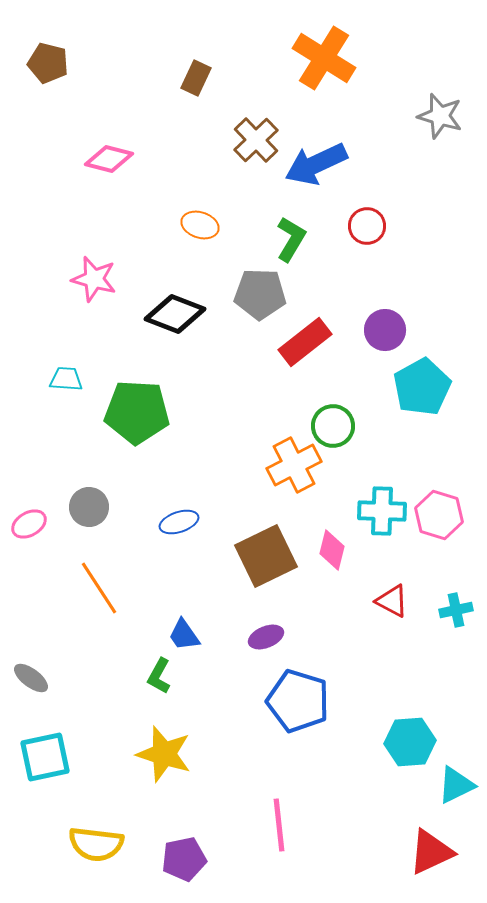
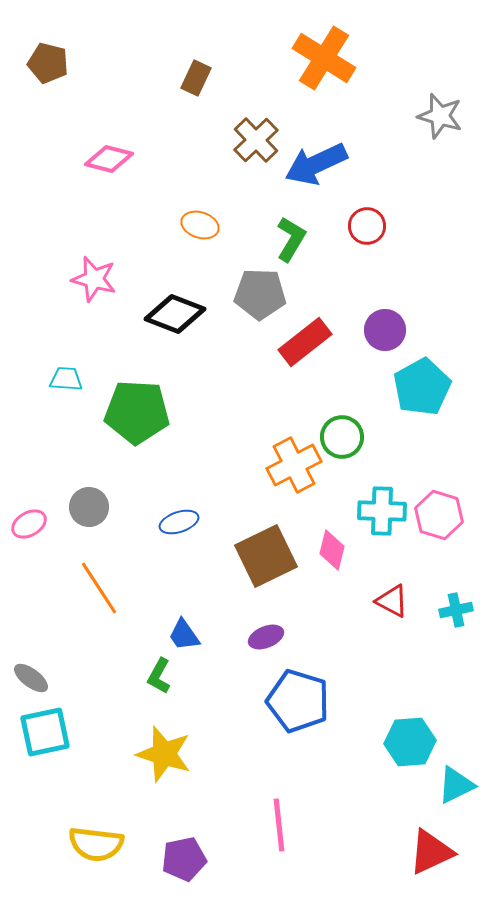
green circle at (333, 426): moved 9 px right, 11 px down
cyan square at (45, 757): moved 25 px up
